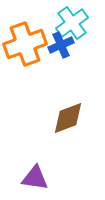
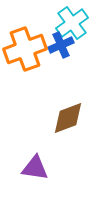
orange cross: moved 5 px down
purple triangle: moved 10 px up
